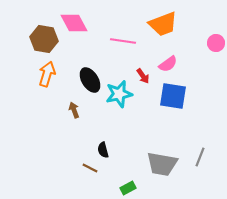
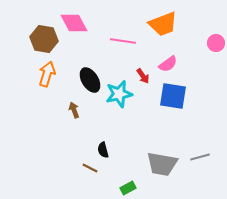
gray line: rotated 54 degrees clockwise
